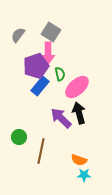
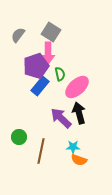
cyan star: moved 11 px left, 28 px up
